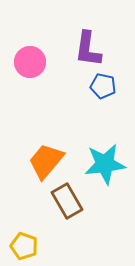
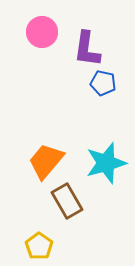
purple L-shape: moved 1 px left
pink circle: moved 12 px right, 30 px up
blue pentagon: moved 3 px up
cyan star: moved 1 px right, 1 px up; rotated 9 degrees counterclockwise
yellow pentagon: moved 15 px right; rotated 16 degrees clockwise
